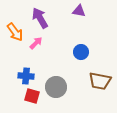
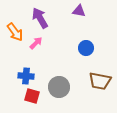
blue circle: moved 5 px right, 4 px up
gray circle: moved 3 px right
